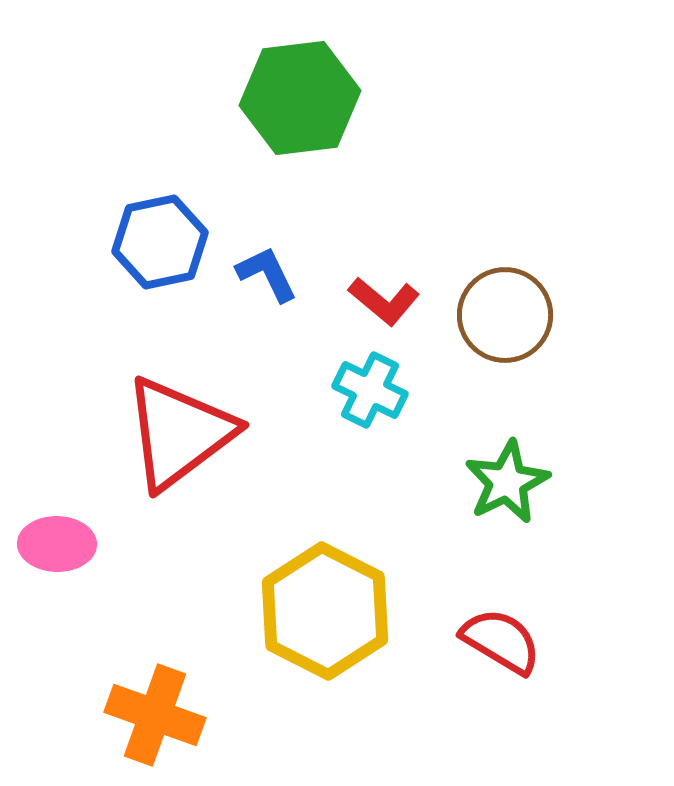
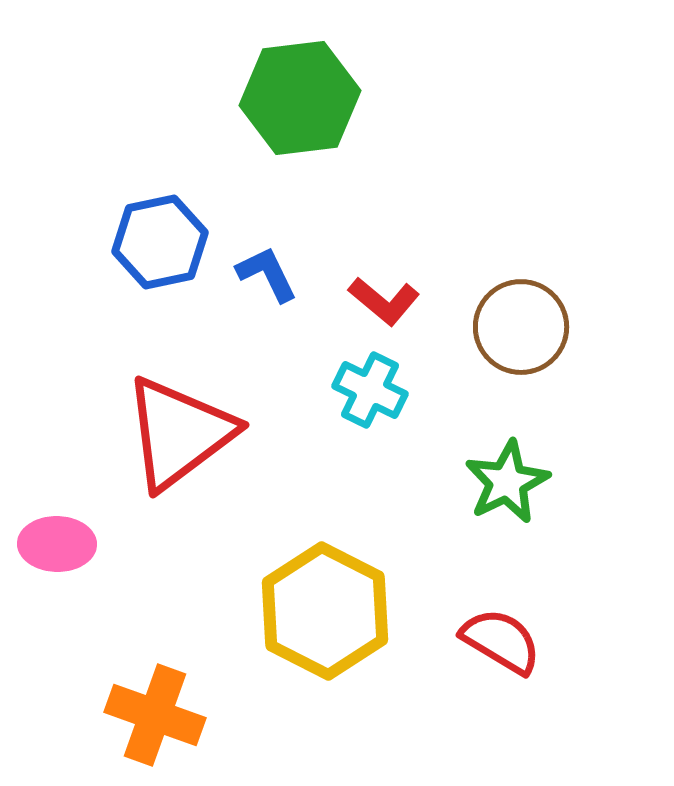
brown circle: moved 16 px right, 12 px down
